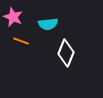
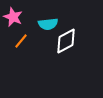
orange line: rotated 70 degrees counterclockwise
white diamond: moved 12 px up; rotated 40 degrees clockwise
